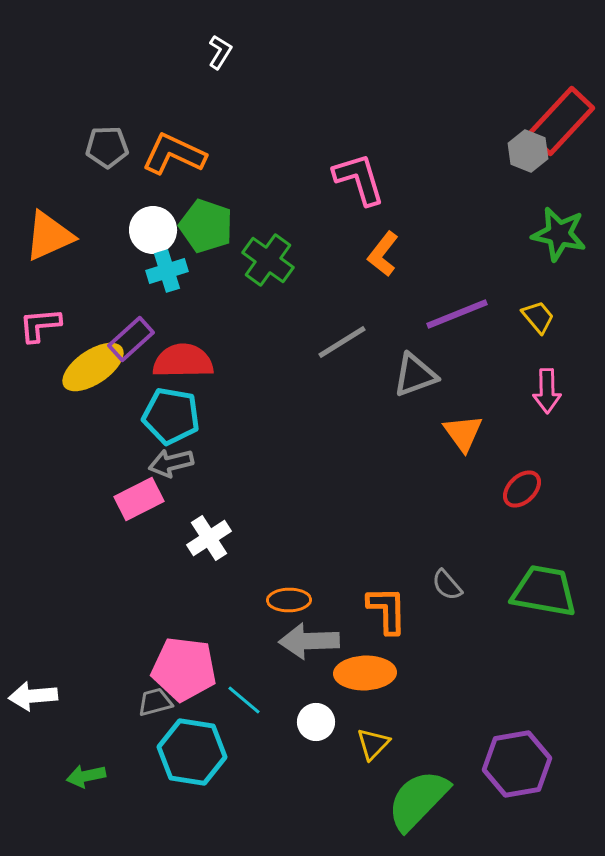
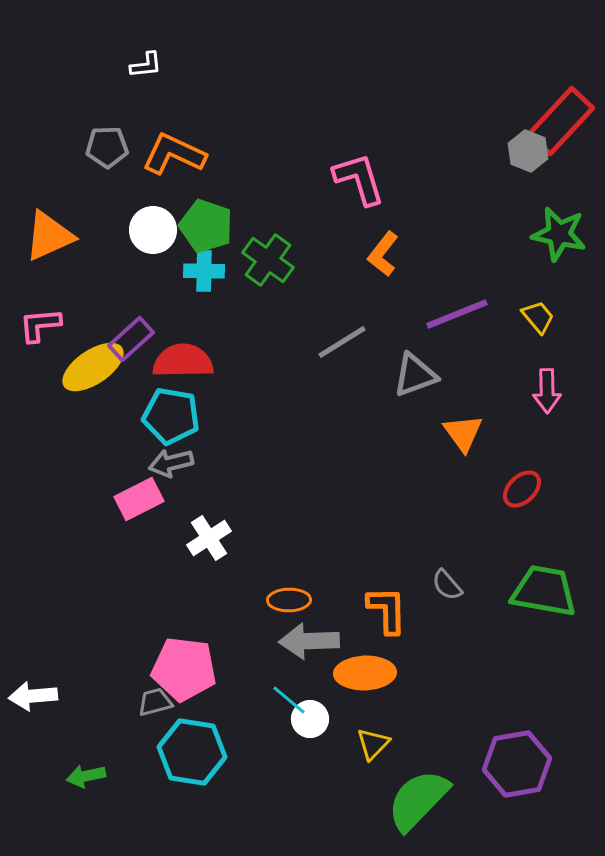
white L-shape at (220, 52): moved 74 px left, 13 px down; rotated 52 degrees clockwise
cyan cross at (167, 271): moved 37 px right; rotated 18 degrees clockwise
cyan line at (244, 700): moved 45 px right
white circle at (316, 722): moved 6 px left, 3 px up
